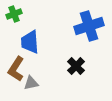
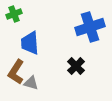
blue cross: moved 1 px right, 1 px down
blue trapezoid: moved 1 px down
brown L-shape: moved 3 px down
gray triangle: rotated 28 degrees clockwise
